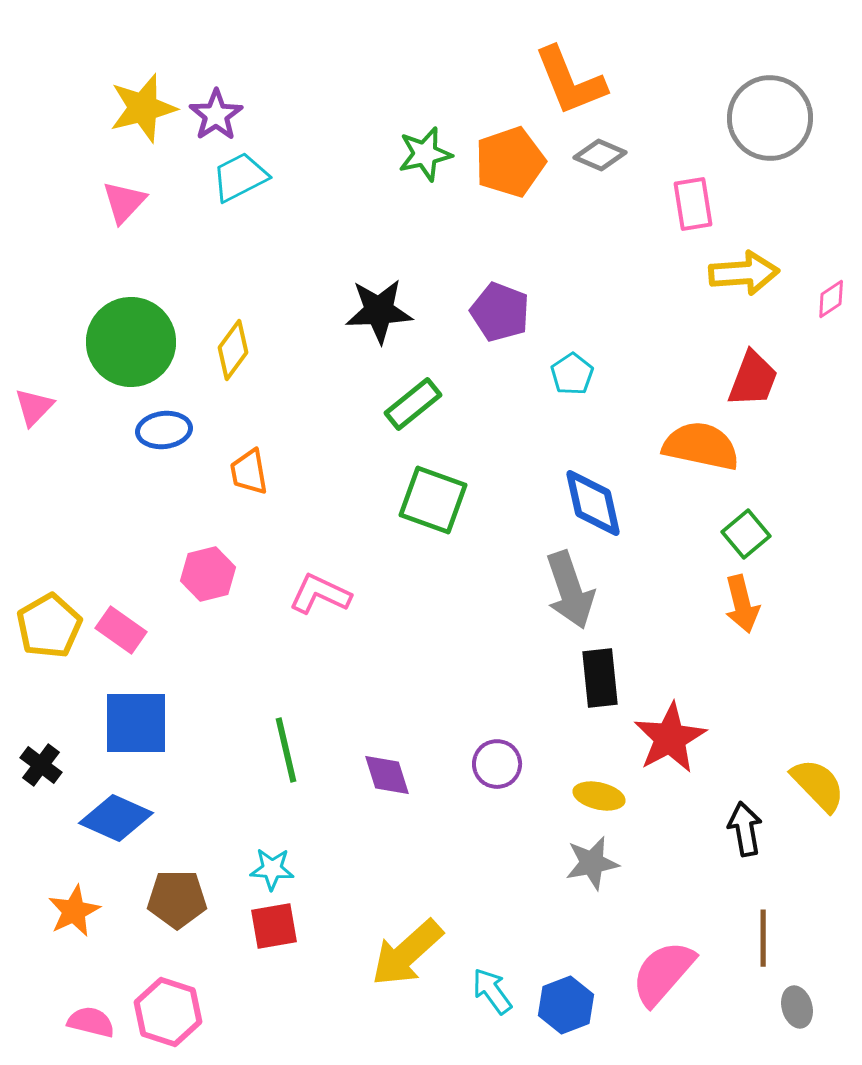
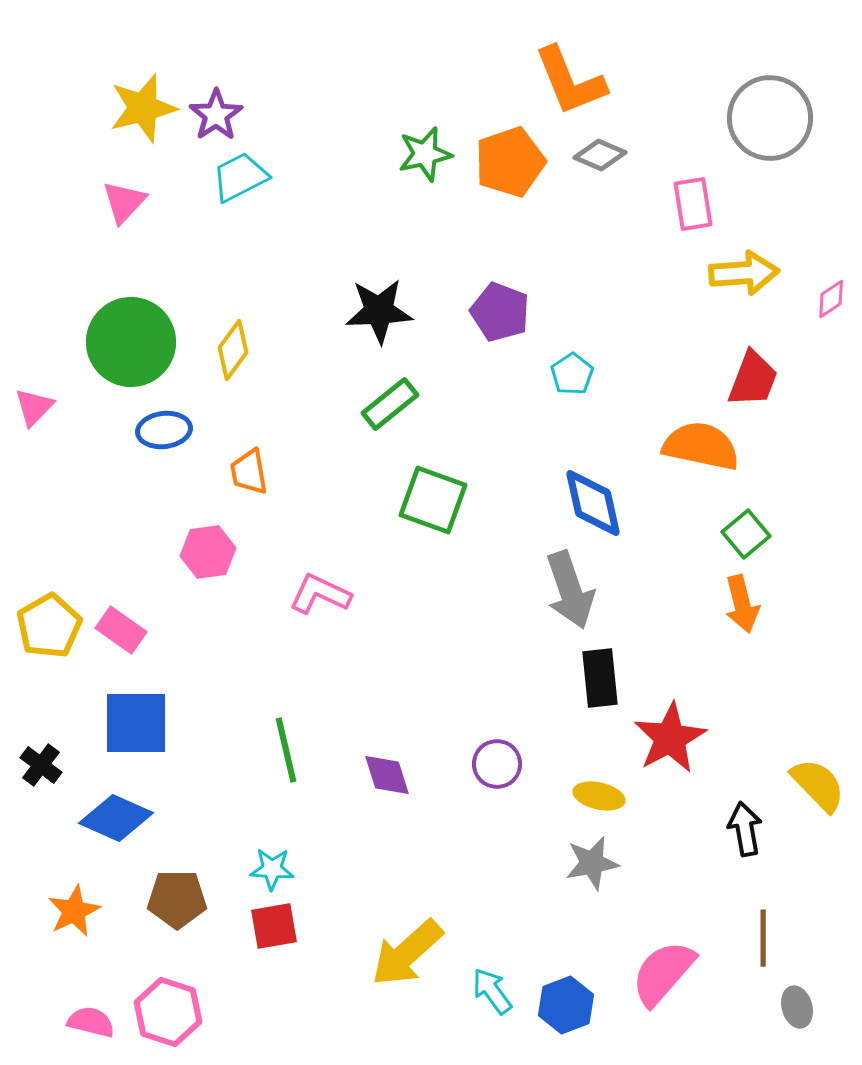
green rectangle at (413, 404): moved 23 px left
pink hexagon at (208, 574): moved 22 px up; rotated 6 degrees clockwise
